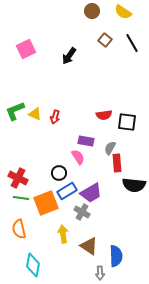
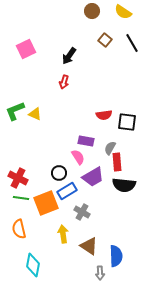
red arrow: moved 9 px right, 35 px up
red rectangle: moved 1 px up
black semicircle: moved 10 px left
purple trapezoid: moved 2 px right, 16 px up
